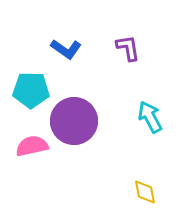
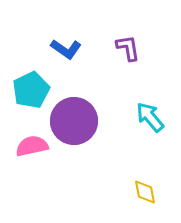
cyan pentagon: rotated 27 degrees counterclockwise
cyan arrow: rotated 12 degrees counterclockwise
